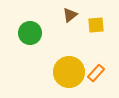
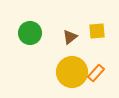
brown triangle: moved 22 px down
yellow square: moved 1 px right, 6 px down
yellow circle: moved 3 px right
